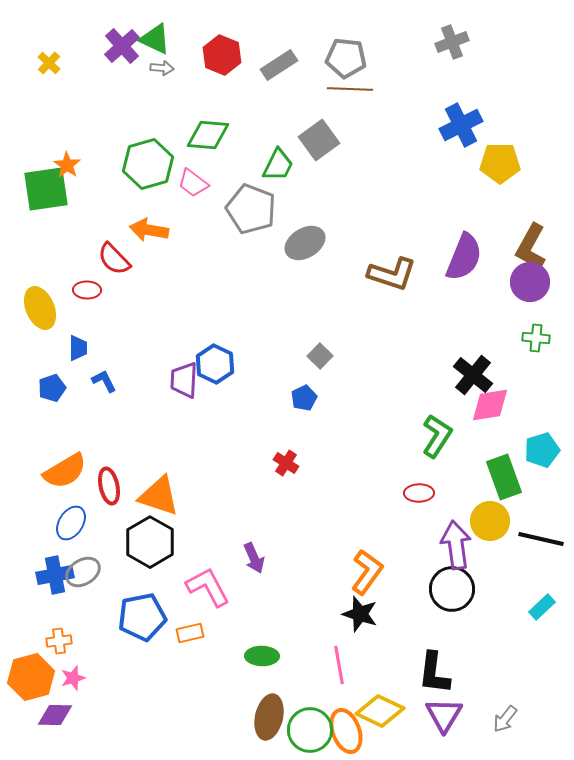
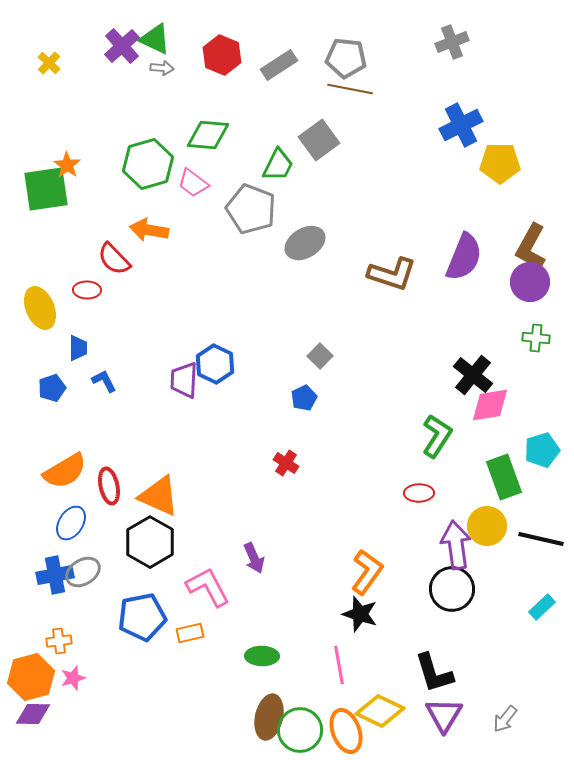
brown line at (350, 89): rotated 9 degrees clockwise
orange triangle at (159, 496): rotated 6 degrees clockwise
yellow circle at (490, 521): moved 3 px left, 5 px down
black L-shape at (434, 673): rotated 24 degrees counterclockwise
purple diamond at (55, 715): moved 22 px left, 1 px up
green circle at (310, 730): moved 10 px left
